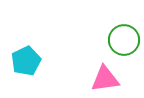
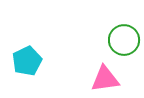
cyan pentagon: moved 1 px right
